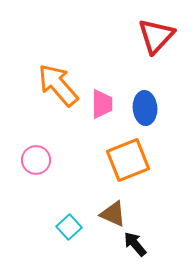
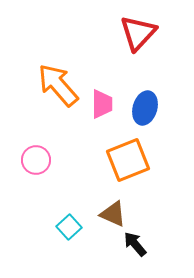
red triangle: moved 18 px left, 3 px up
blue ellipse: rotated 20 degrees clockwise
